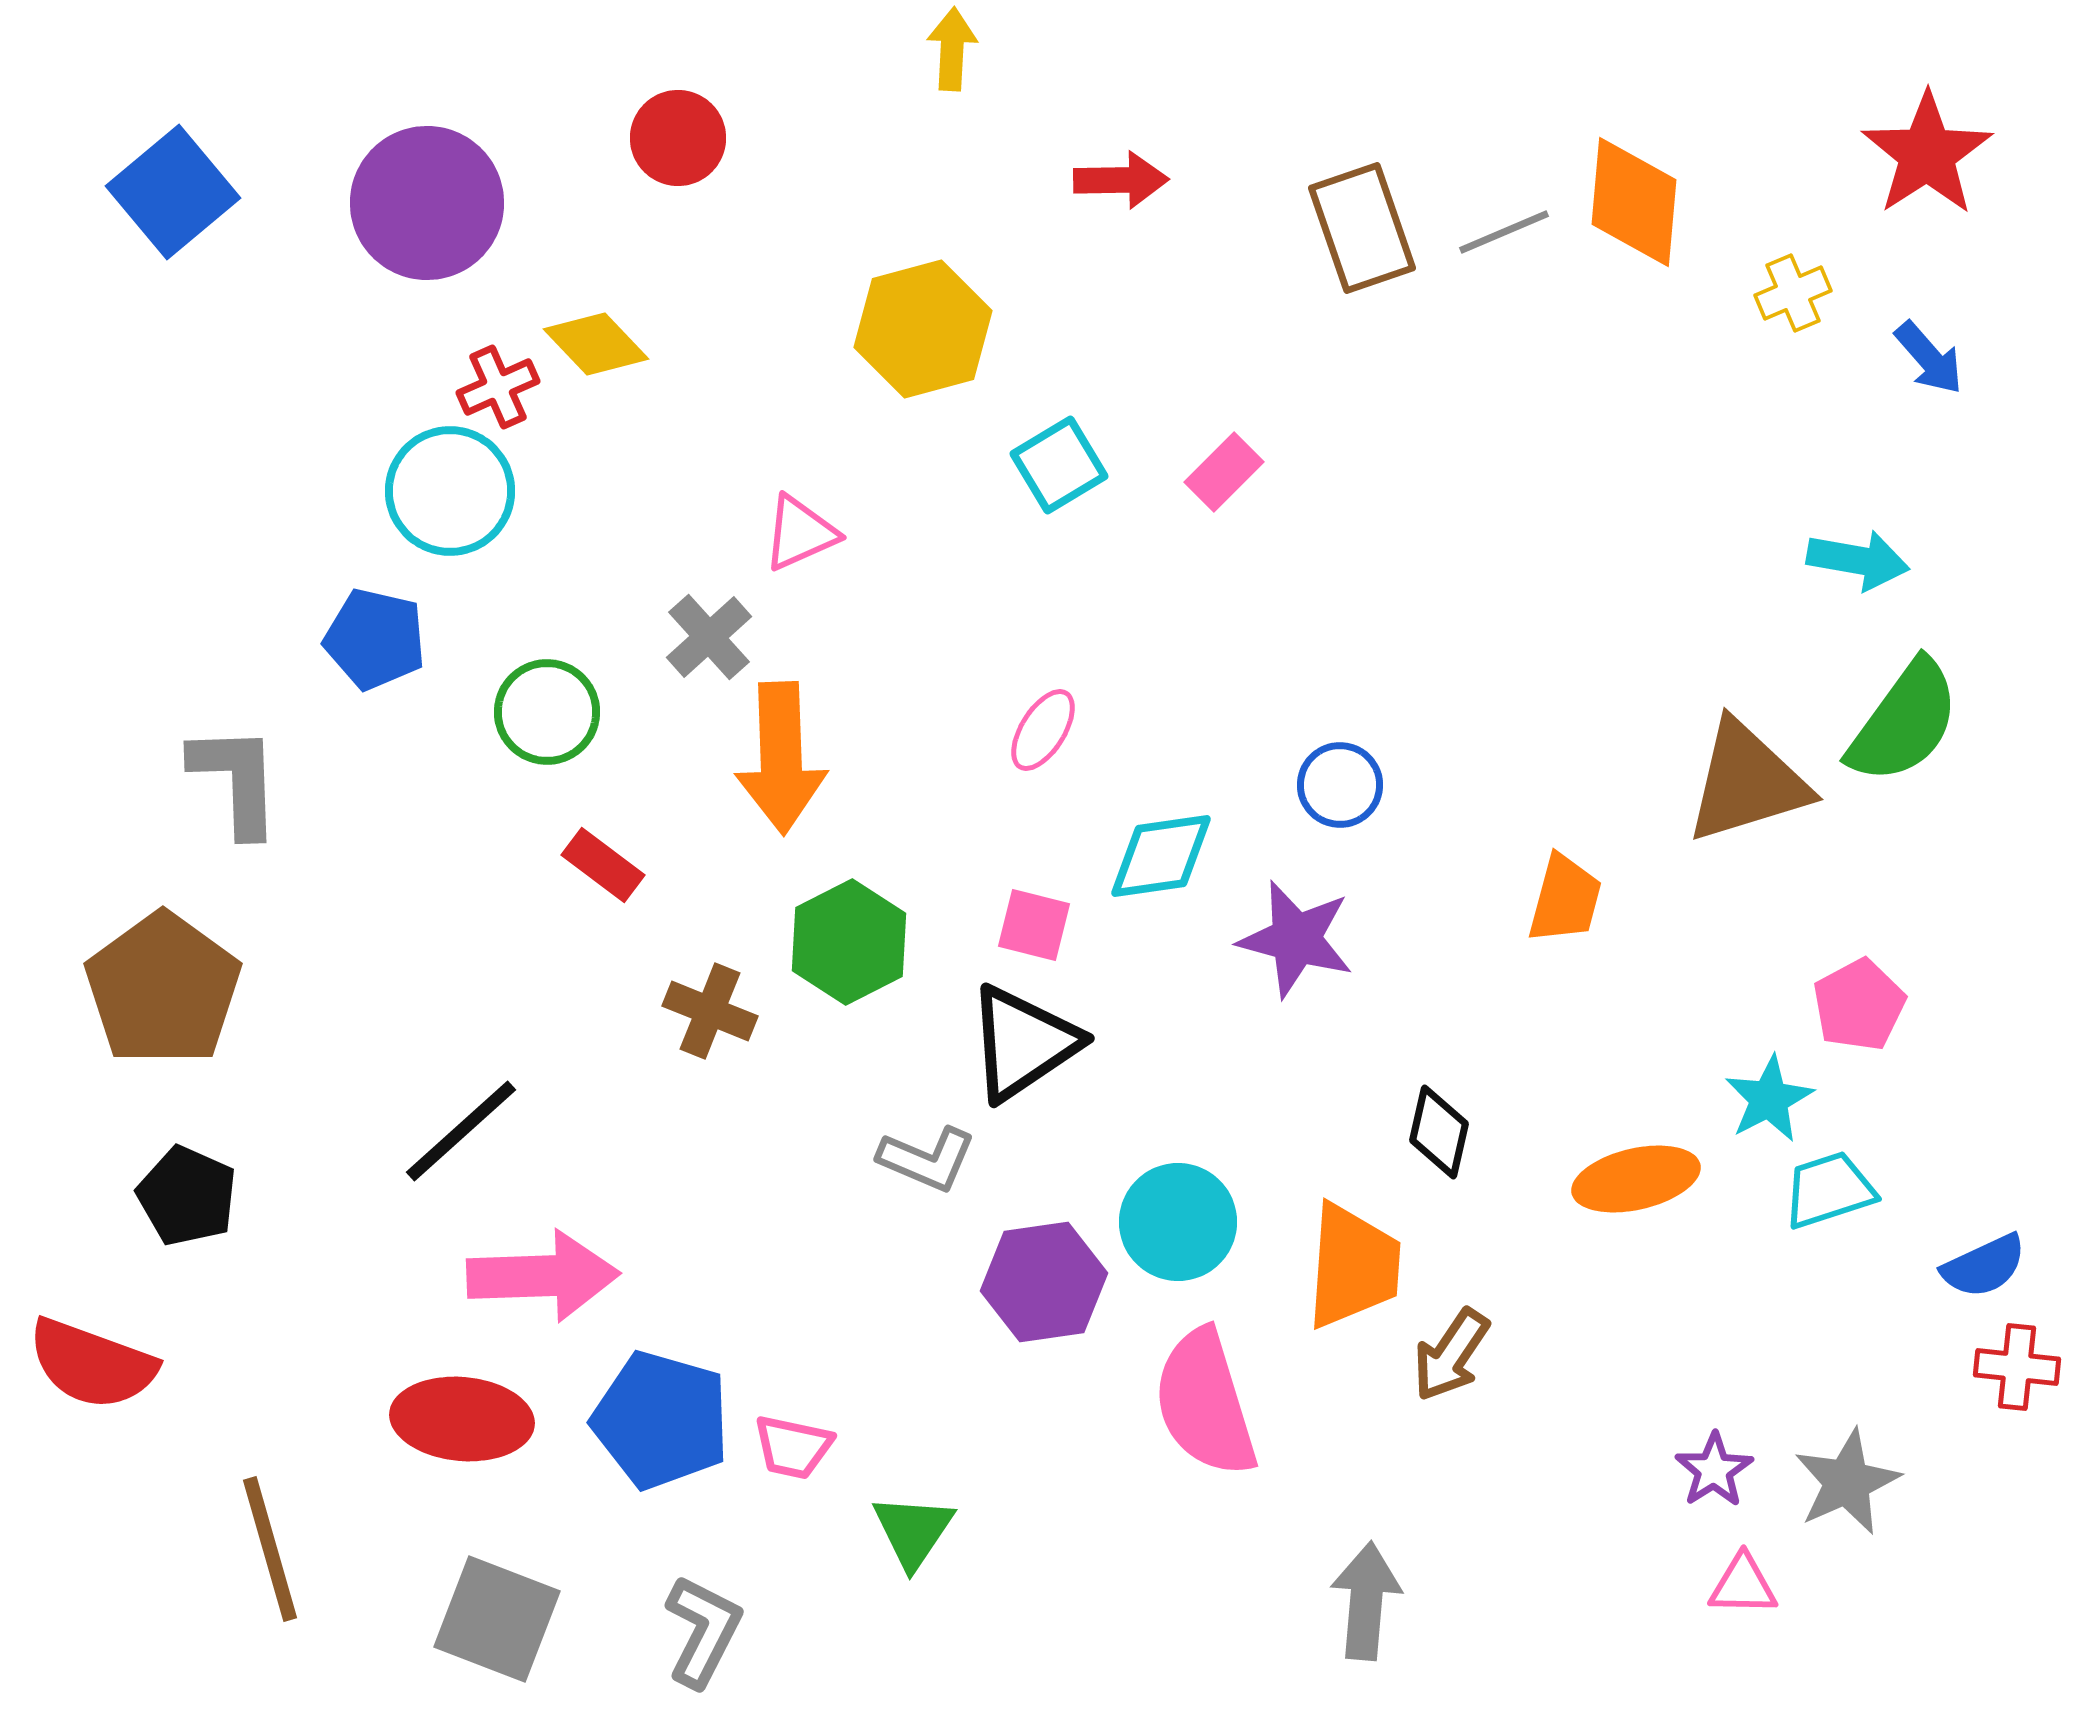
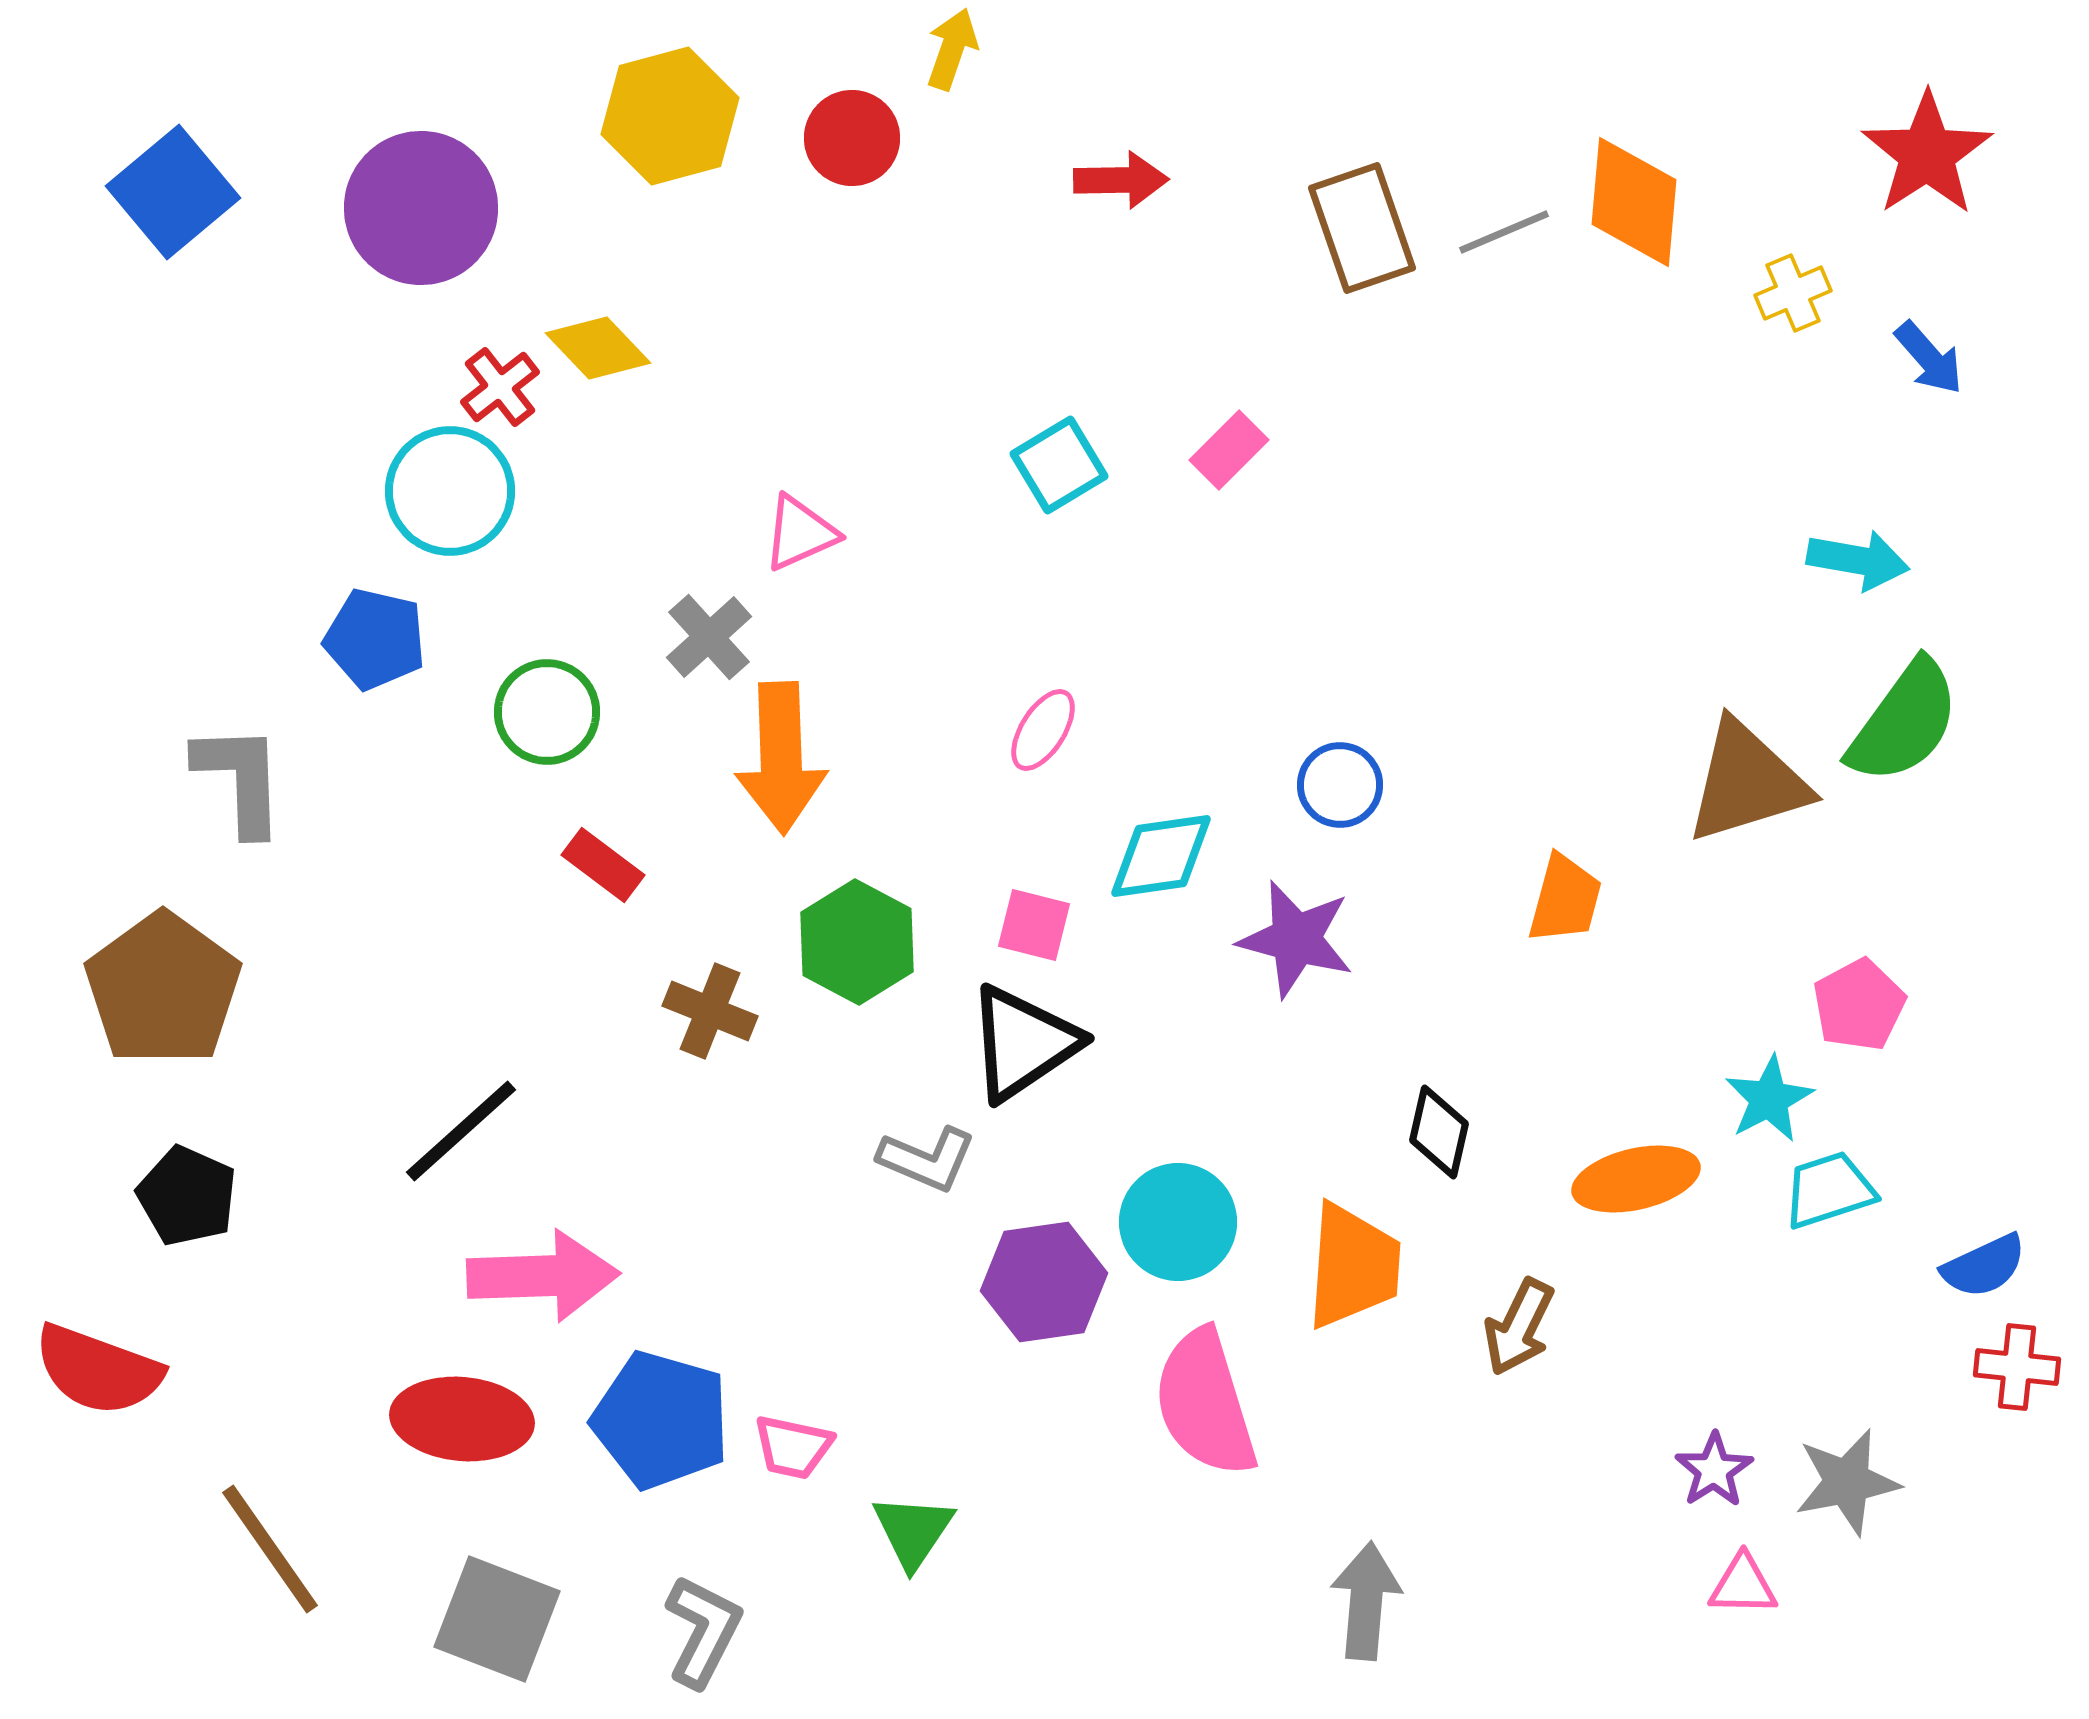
yellow arrow at (952, 49): rotated 16 degrees clockwise
red circle at (678, 138): moved 174 px right
purple circle at (427, 203): moved 6 px left, 5 px down
yellow hexagon at (923, 329): moved 253 px left, 213 px up
yellow diamond at (596, 344): moved 2 px right, 4 px down
red cross at (498, 387): moved 2 px right; rotated 14 degrees counterclockwise
pink rectangle at (1224, 472): moved 5 px right, 22 px up
gray L-shape at (236, 780): moved 4 px right, 1 px up
green hexagon at (849, 942): moved 8 px right; rotated 5 degrees counterclockwise
brown arrow at (1451, 1355): moved 68 px right, 28 px up; rotated 8 degrees counterclockwise
red semicircle at (92, 1364): moved 6 px right, 6 px down
gray star at (1847, 1482): rotated 13 degrees clockwise
brown line at (270, 1549): rotated 19 degrees counterclockwise
